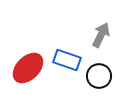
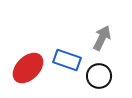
gray arrow: moved 1 px right, 3 px down
